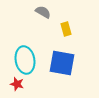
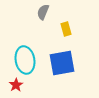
gray semicircle: rotated 98 degrees counterclockwise
blue square: rotated 20 degrees counterclockwise
red star: moved 1 px left, 1 px down; rotated 24 degrees clockwise
